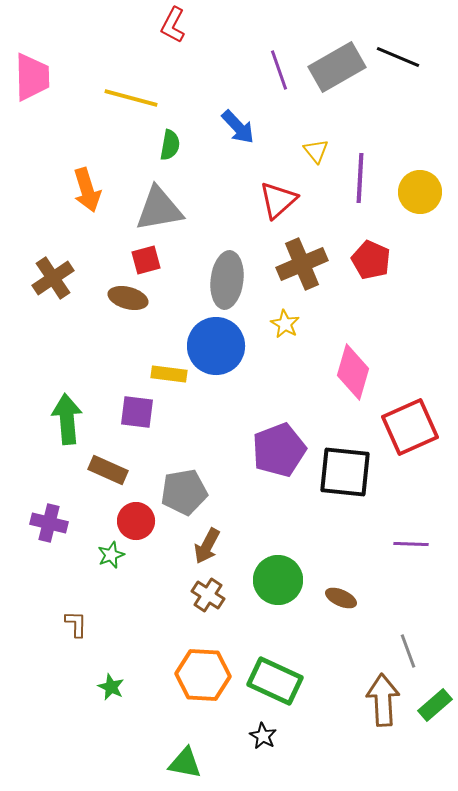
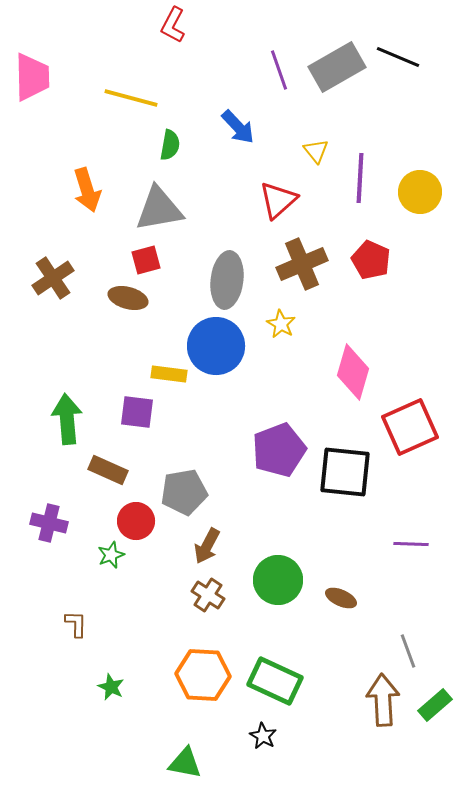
yellow star at (285, 324): moved 4 px left
